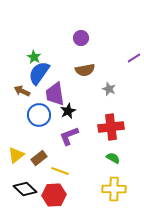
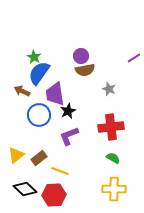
purple circle: moved 18 px down
